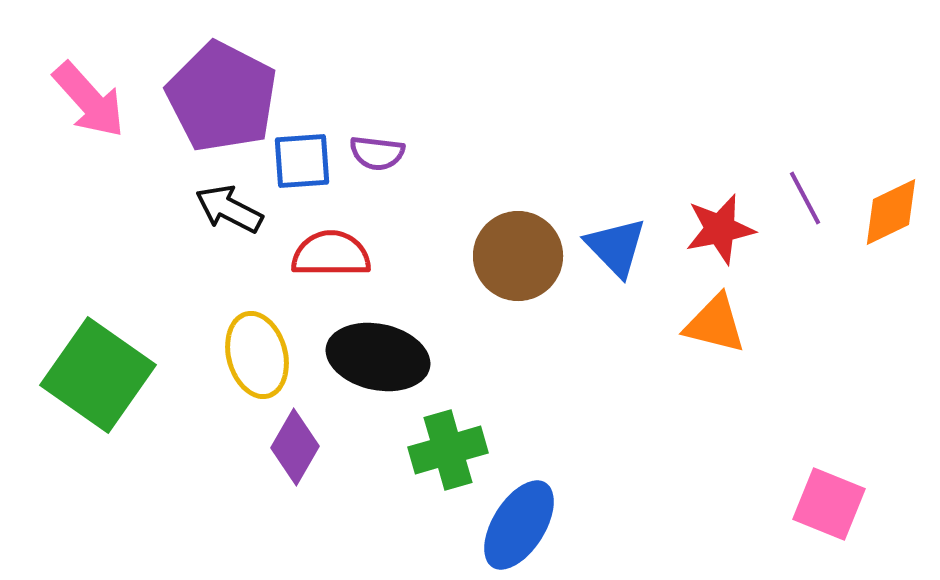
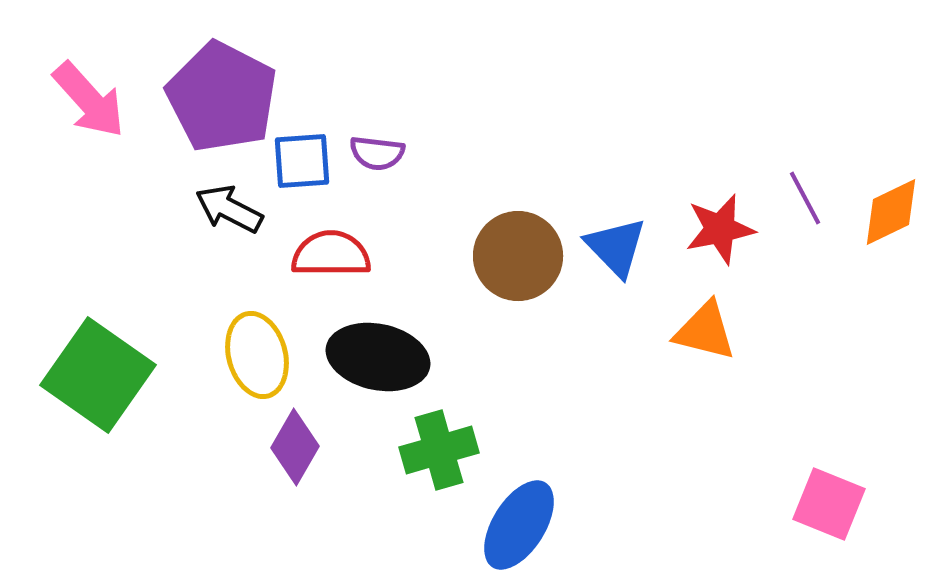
orange triangle: moved 10 px left, 7 px down
green cross: moved 9 px left
